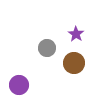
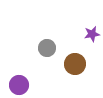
purple star: moved 16 px right; rotated 28 degrees clockwise
brown circle: moved 1 px right, 1 px down
